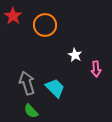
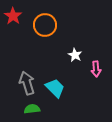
green semicircle: moved 1 px right, 2 px up; rotated 126 degrees clockwise
